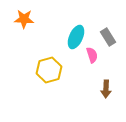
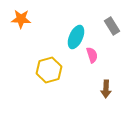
orange star: moved 3 px left
gray rectangle: moved 4 px right, 11 px up
